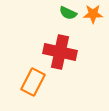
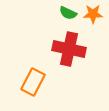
red cross: moved 9 px right, 3 px up
